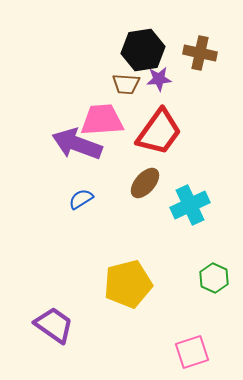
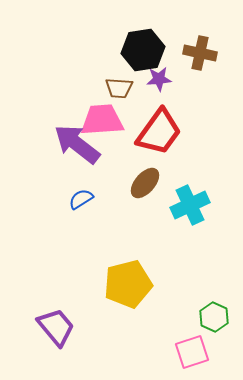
brown trapezoid: moved 7 px left, 4 px down
purple arrow: rotated 18 degrees clockwise
green hexagon: moved 39 px down
purple trapezoid: moved 2 px right, 2 px down; rotated 15 degrees clockwise
